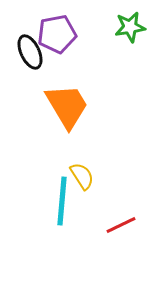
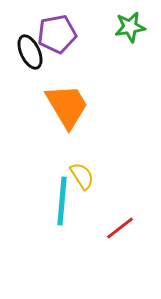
red line: moved 1 px left, 3 px down; rotated 12 degrees counterclockwise
